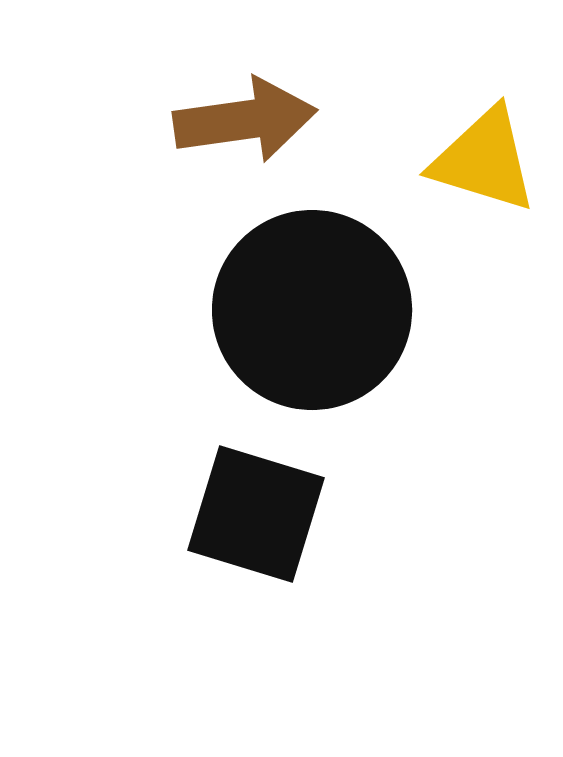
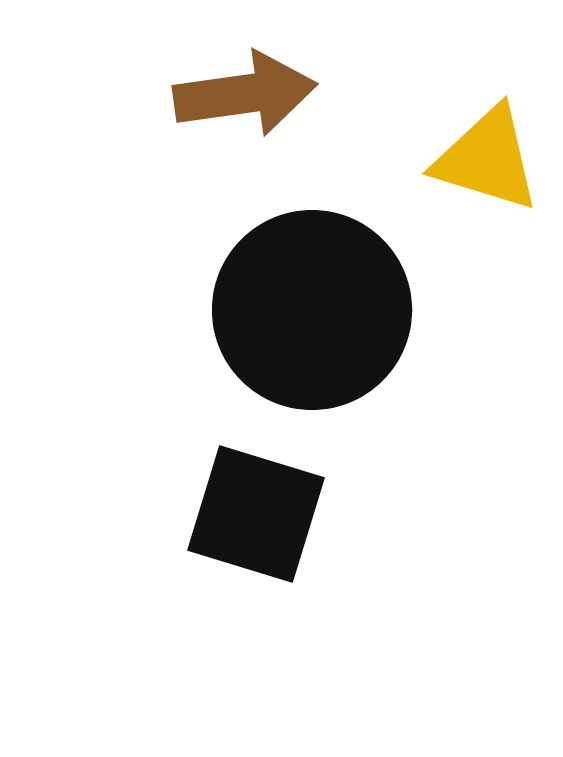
brown arrow: moved 26 px up
yellow triangle: moved 3 px right, 1 px up
